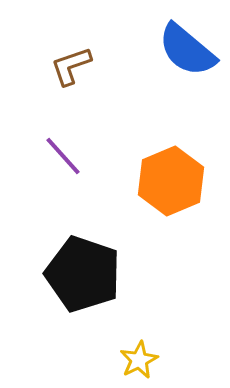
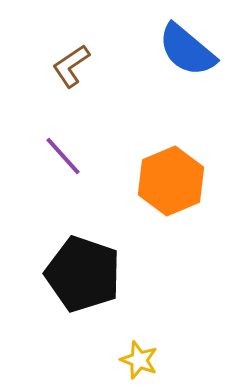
brown L-shape: rotated 15 degrees counterclockwise
yellow star: rotated 24 degrees counterclockwise
